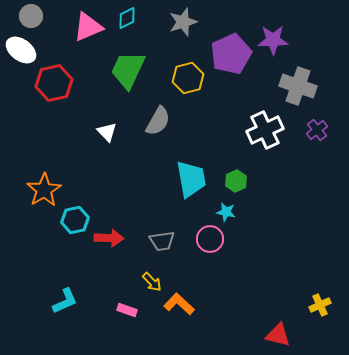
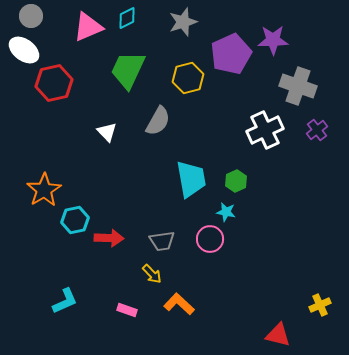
white ellipse: moved 3 px right
yellow arrow: moved 8 px up
